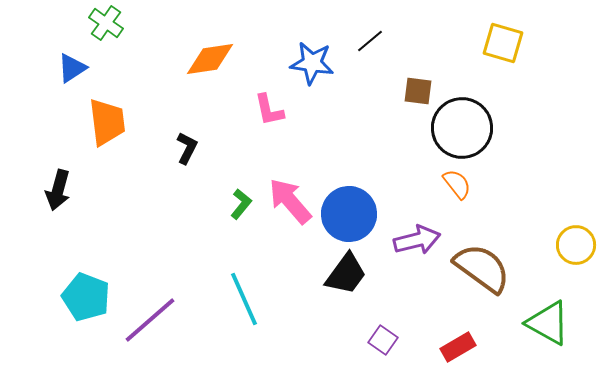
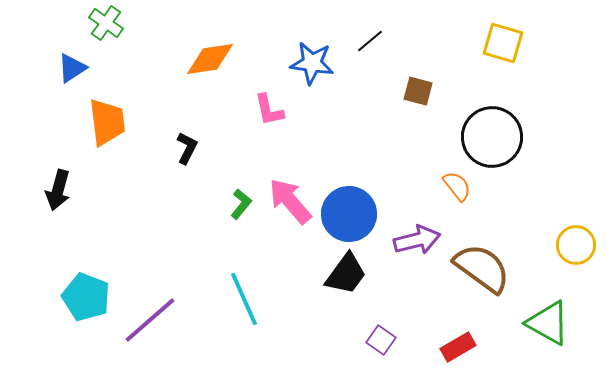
brown square: rotated 8 degrees clockwise
black circle: moved 30 px right, 9 px down
orange semicircle: moved 2 px down
purple square: moved 2 px left
